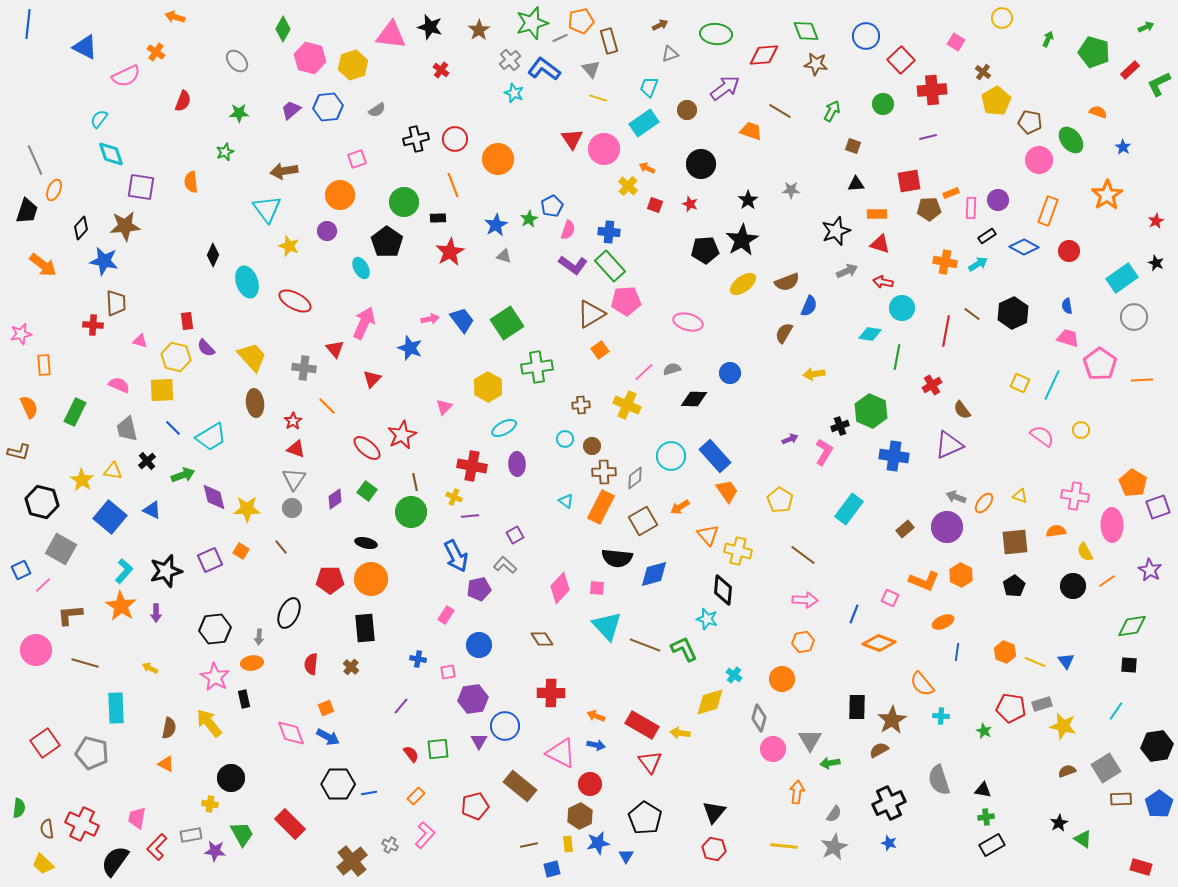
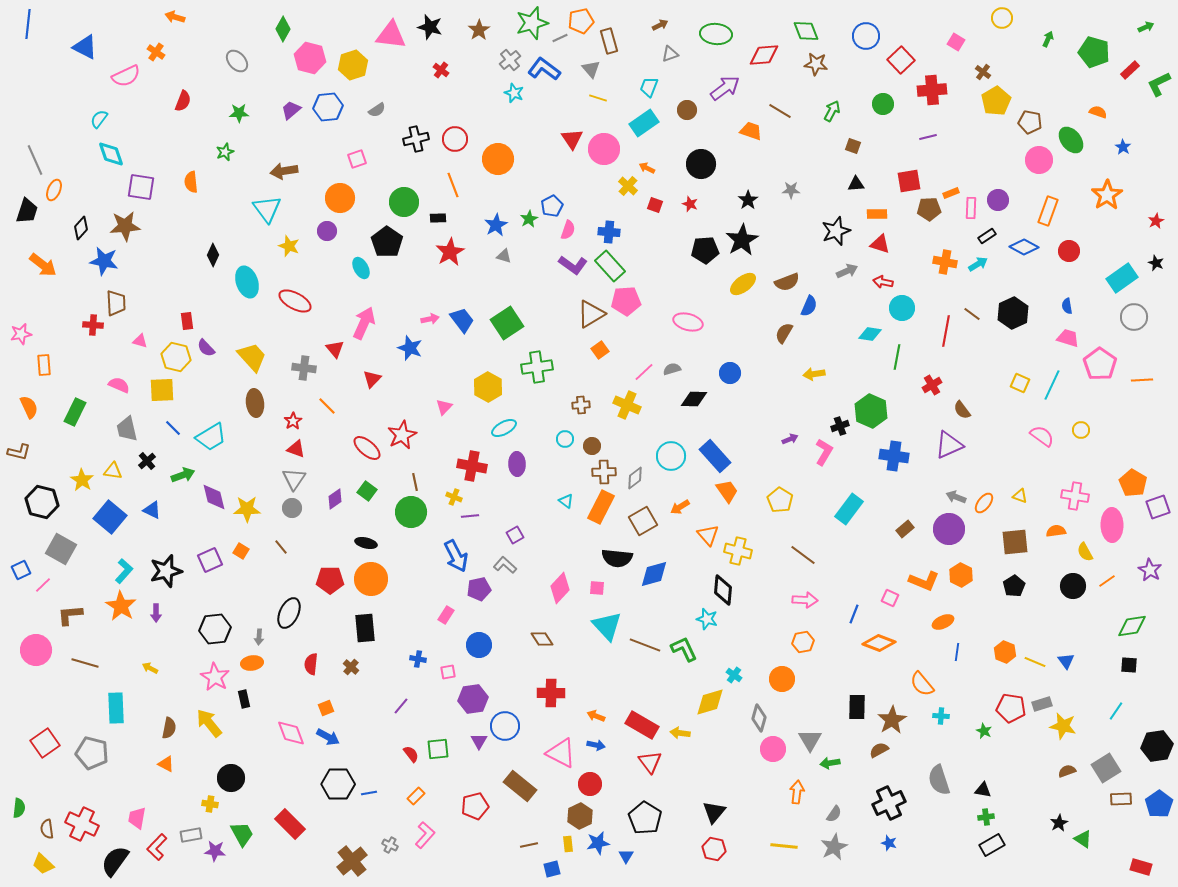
orange circle at (340, 195): moved 3 px down
purple circle at (947, 527): moved 2 px right, 2 px down
